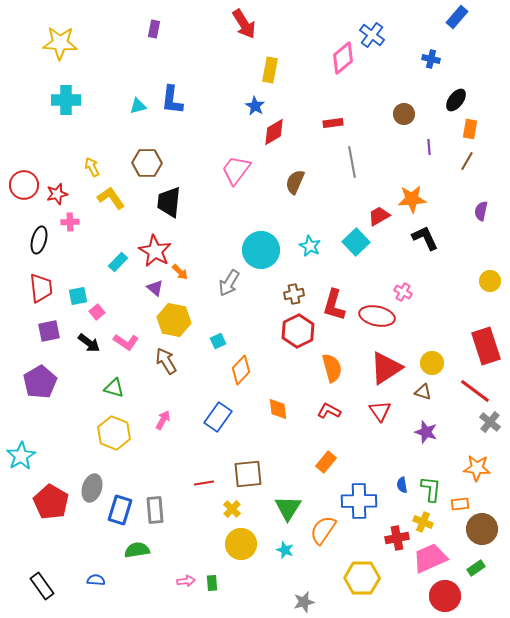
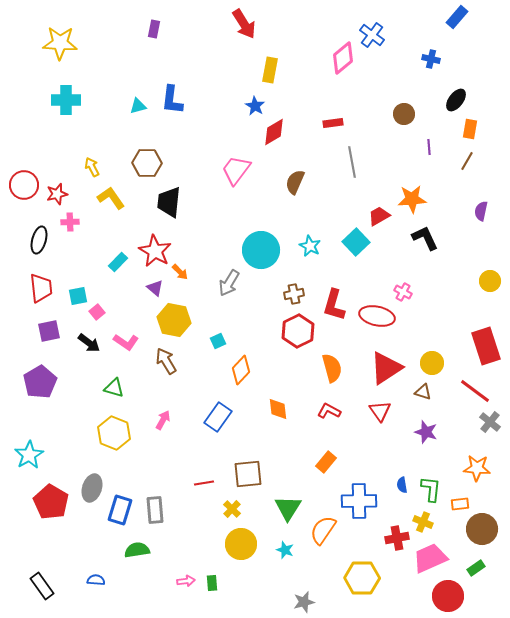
cyan star at (21, 456): moved 8 px right, 1 px up
red circle at (445, 596): moved 3 px right
